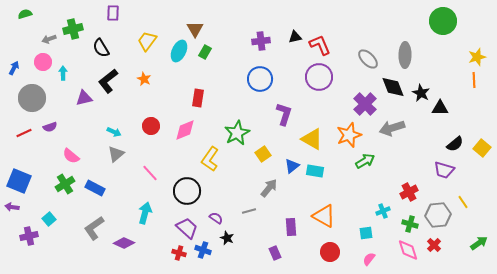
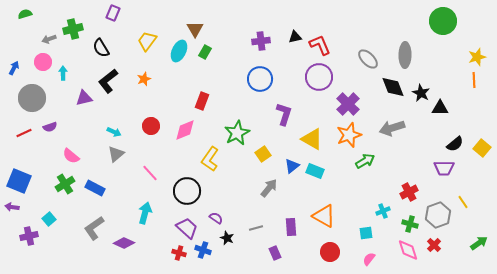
purple rectangle at (113, 13): rotated 21 degrees clockwise
orange star at (144, 79): rotated 24 degrees clockwise
red rectangle at (198, 98): moved 4 px right, 3 px down; rotated 12 degrees clockwise
purple cross at (365, 104): moved 17 px left
purple trapezoid at (444, 170): moved 2 px up; rotated 15 degrees counterclockwise
cyan rectangle at (315, 171): rotated 12 degrees clockwise
gray line at (249, 211): moved 7 px right, 17 px down
gray hexagon at (438, 215): rotated 15 degrees counterclockwise
